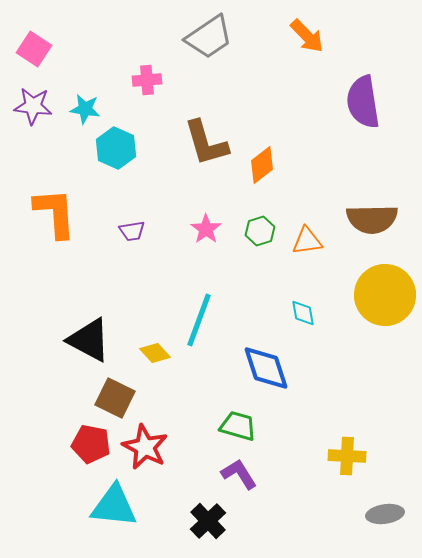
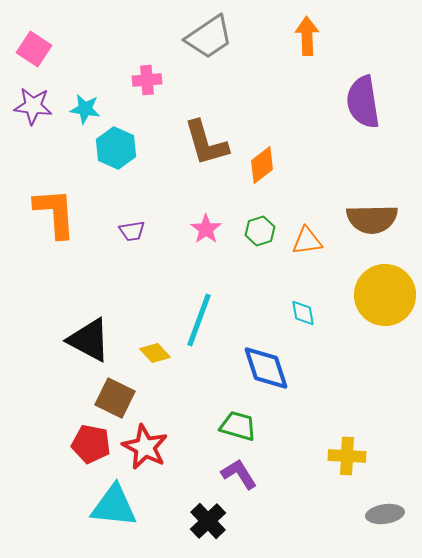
orange arrow: rotated 138 degrees counterclockwise
